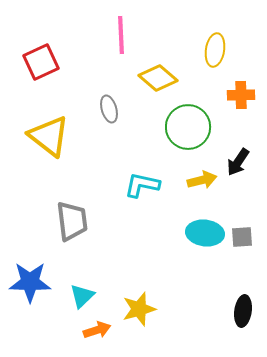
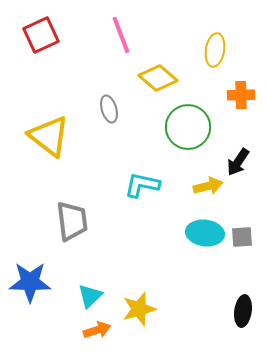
pink line: rotated 18 degrees counterclockwise
red square: moved 27 px up
yellow arrow: moved 6 px right, 6 px down
cyan triangle: moved 8 px right
